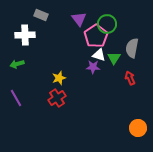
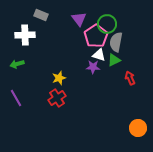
gray semicircle: moved 16 px left, 6 px up
green triangle: moved 2 px down; rotated 32 degrees clockwise
